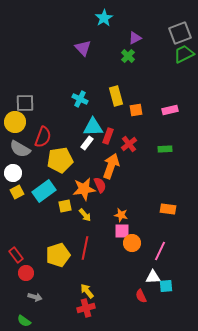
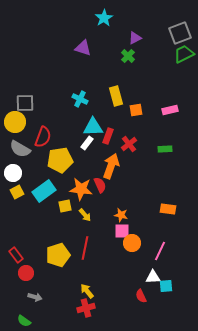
purple triangle at (83, 48): rotated 30 degrees counterclockwise
orange star at (84, 189): moved 3 px left; rotated 15 degrees clockwise
